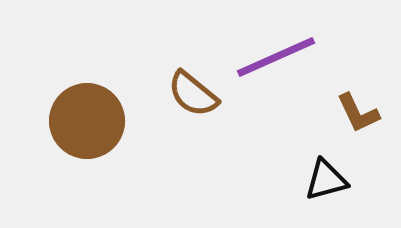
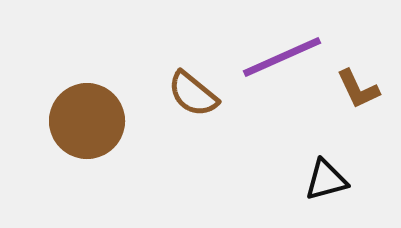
purple line: moved 6 px right
brown L-shape: moved 24 px up
